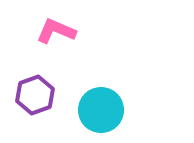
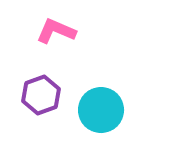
purple hexagon: moved 6 px right
